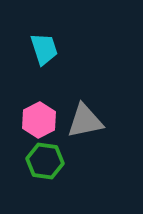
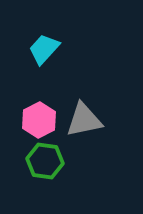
cyan trapezoid: rotated 120 degrees counterclockwise
gray triangle: moved 1 px left, 1 px up
